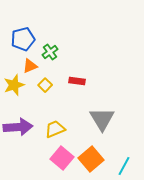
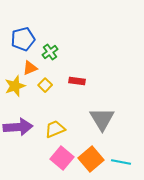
orange triangle: moved 2 px down
yellow star: moved 1 px right, 1 px down
cyan line: moved 3 px left, 4 px up; rotated 72 degrees clockwise
